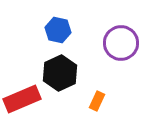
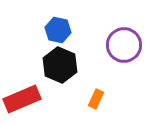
purple circle: moved 3 px right, 2 px down
black hexagon: moved 8 px up; rotated 12 degrees counterclockwise
orange rectangle: moved 1 px left, 2 px up
